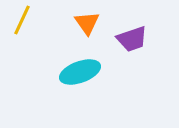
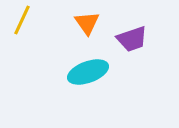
cyan ellipse: moved 8 px right
